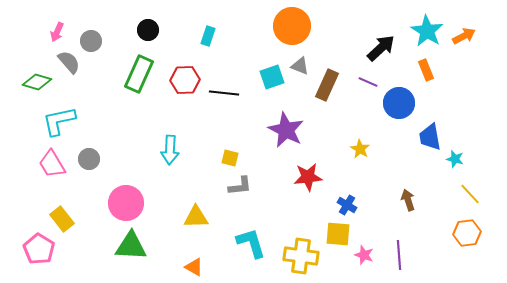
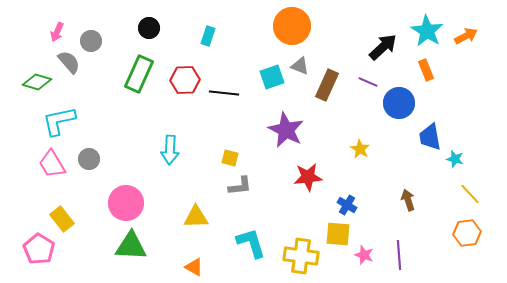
black circle at (148, 30): moved 1 px right, 2 px up
orange arrow at (464, 36): moved 2 px right
black arrow at (381, 48): moved 2 px right, 1 px up
